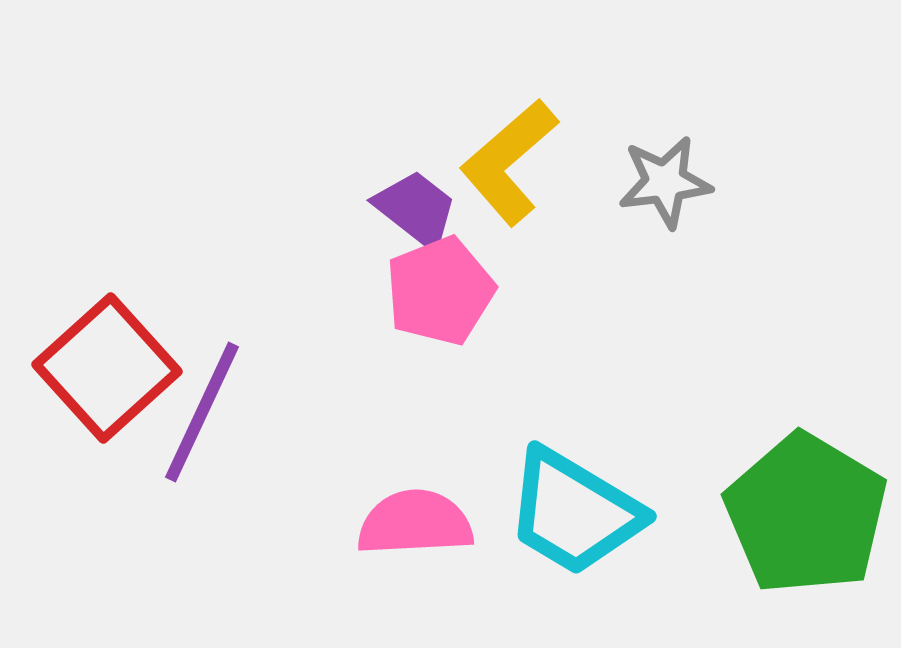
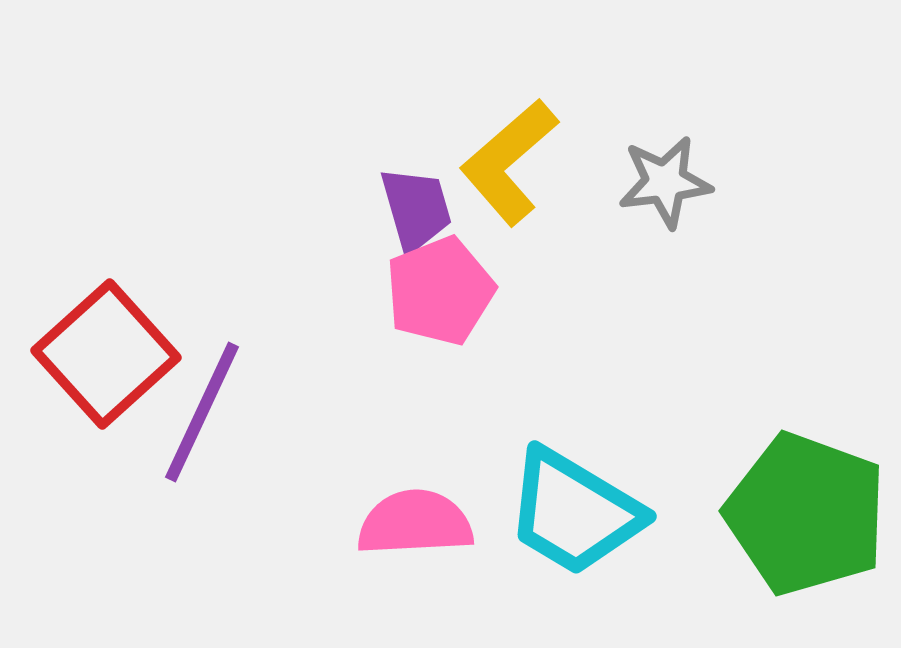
purple trapezoid: rotated 36 degrees clockwise
red square: moved 1 px left, 14 px up
green pentagon: rotated 11 degrees counterclockwise
